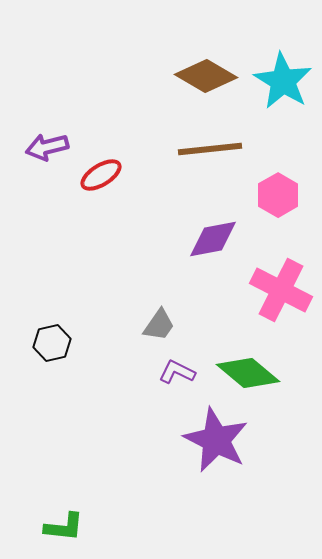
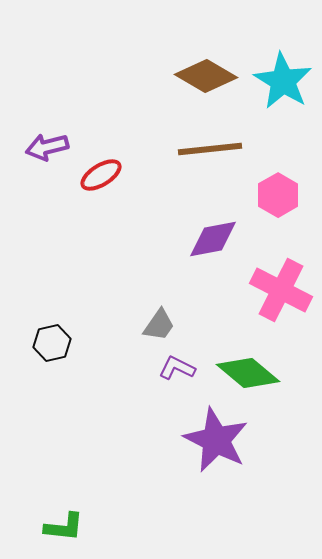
purple L-shape: moved 4 px up
